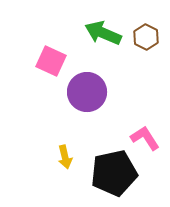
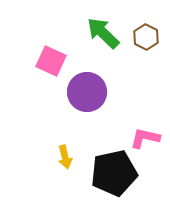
green arrow: rotated 21 degrees clockwise
pink L-shape: rotated 44 degrees counterclockwise
